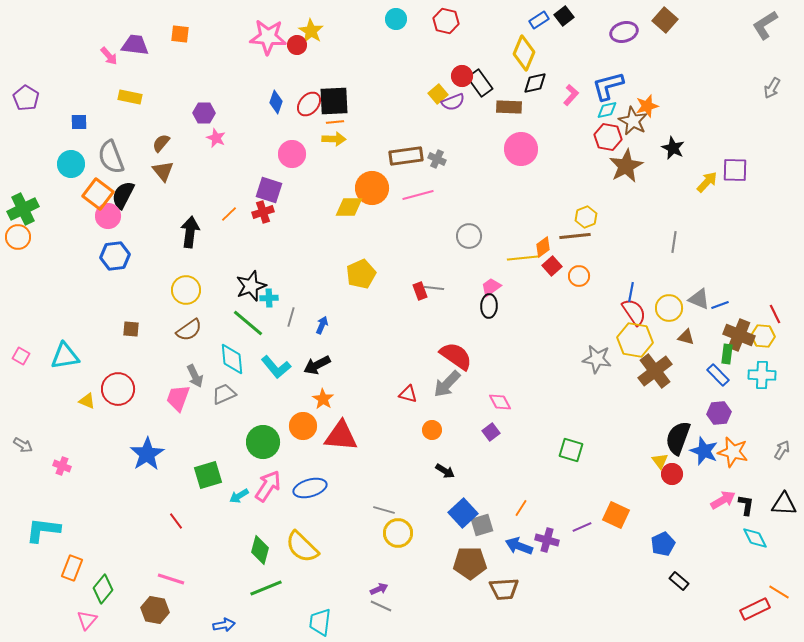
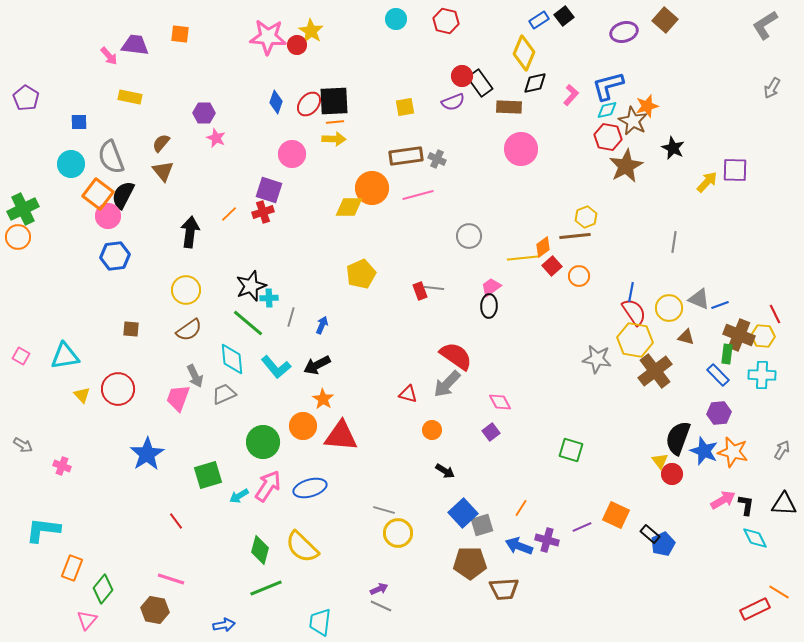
yellow square at (438, 94): moved 33 px left, 13 px down; rotated 30 degrees clockwise
yellow triangle at (87, 401): moved 5 px left, 6 px up; rotated 24 degrees clockwise
black rectangle at (679, 581): moved 29 px left, 47 px up
